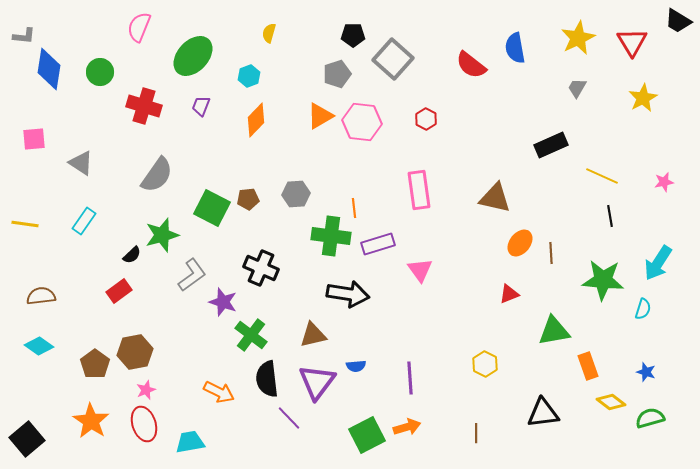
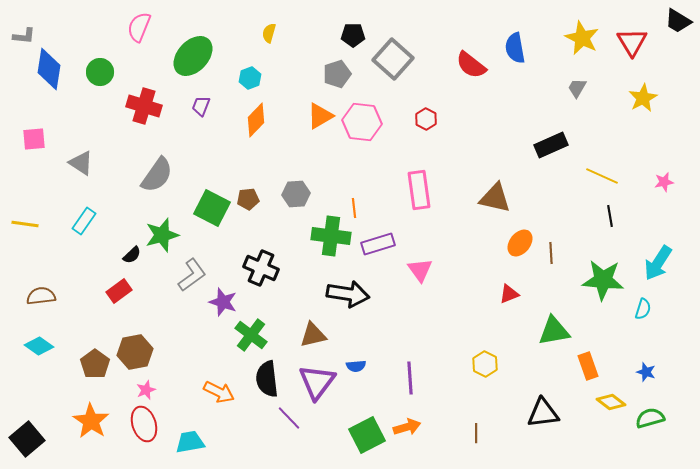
yellow star at (578, 38): moved 4 px right; rotated 20 degrees counterclockwise
cyan hexagon at (249, 76): moved 1 px right, 2 px down
